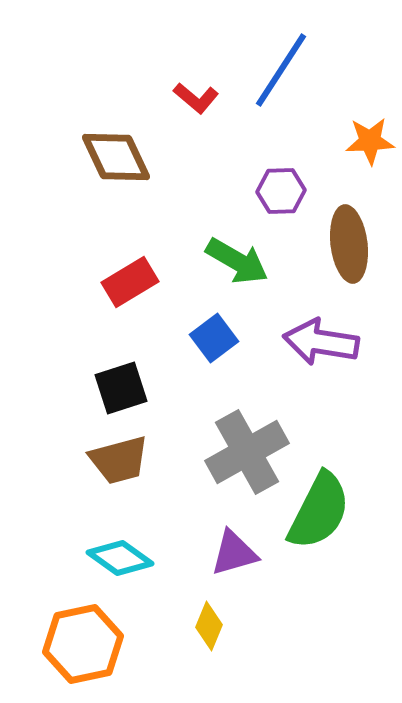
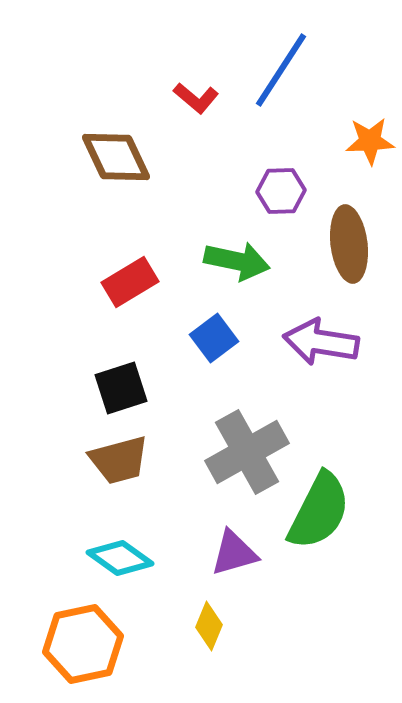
green arrow: rotated 18 degrees counterclockwise
